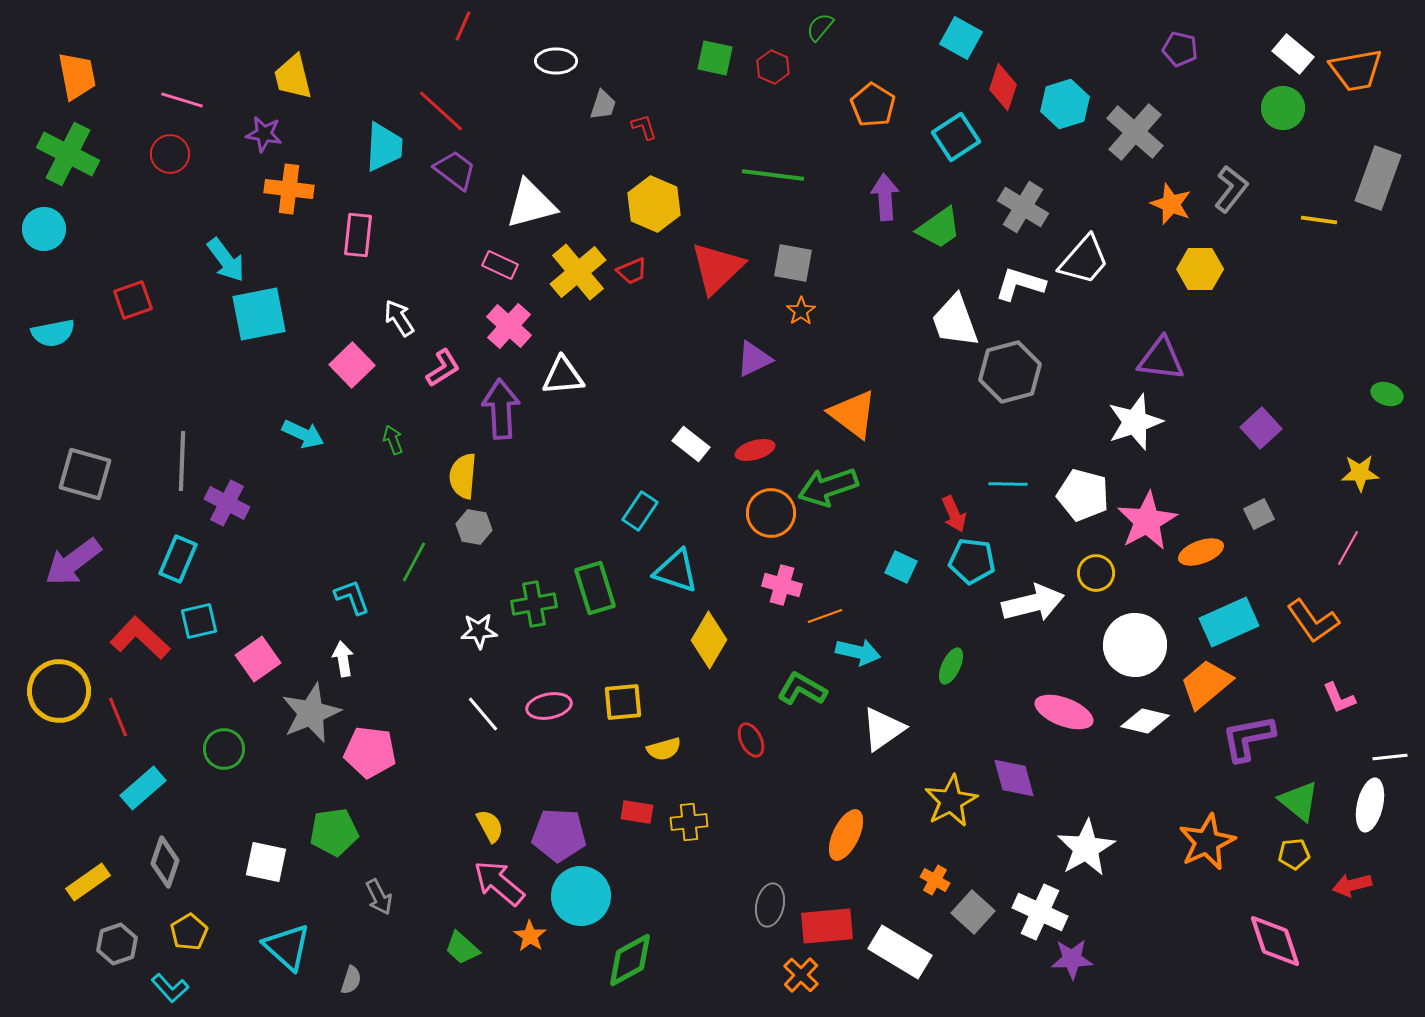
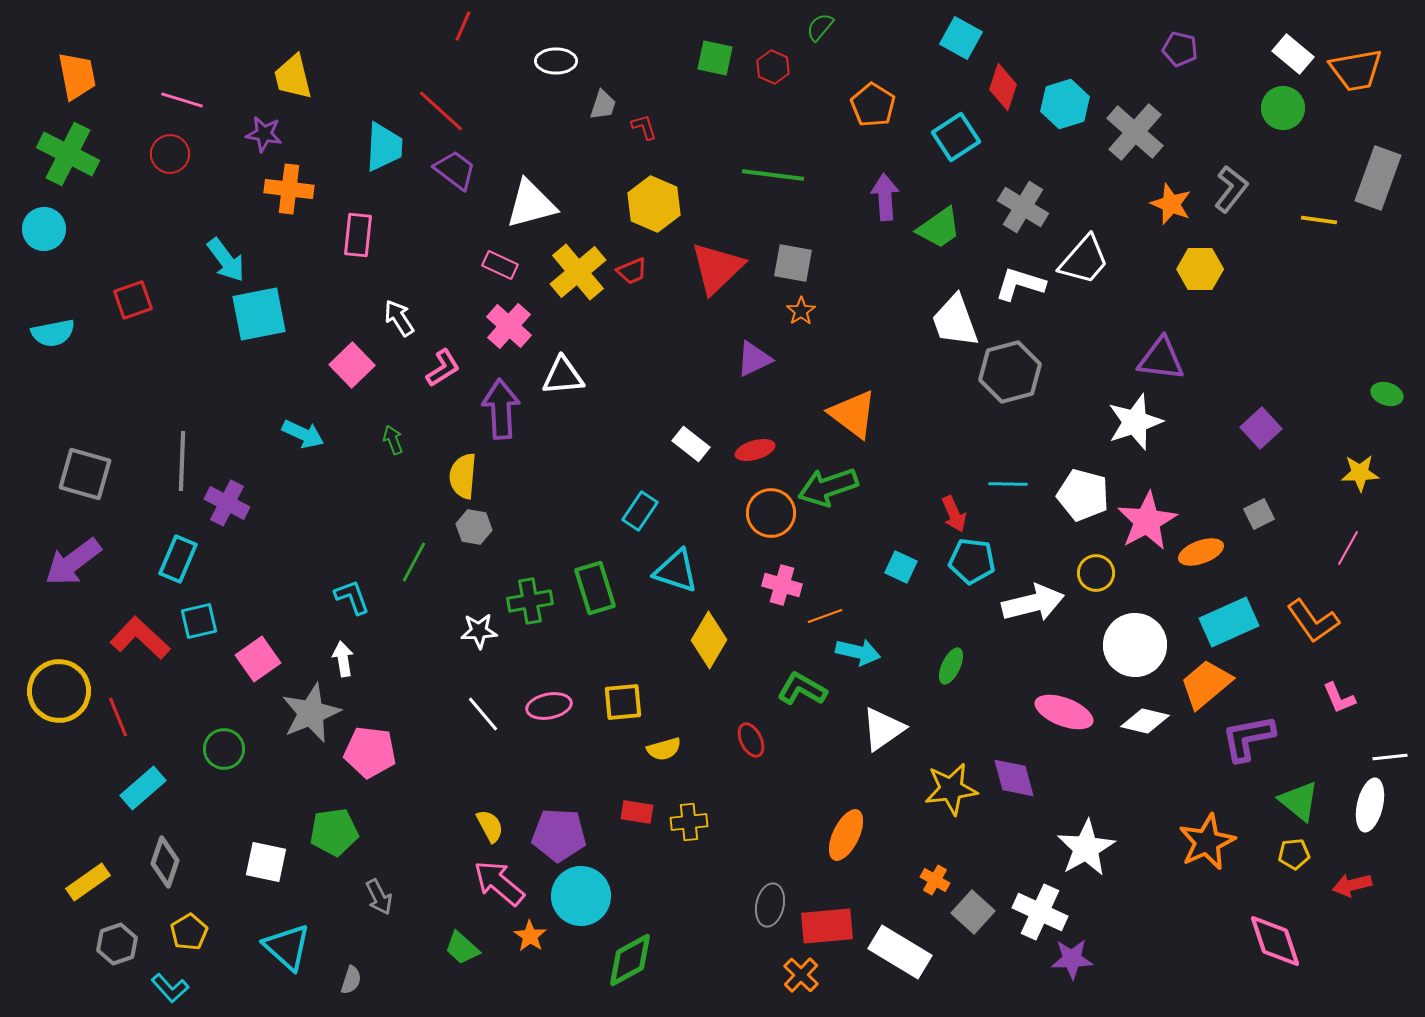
green cross at (534, 604): moved 4 px left, 3 px up
yellow star at (951, 801): moved 12 px up; rotated 20 degrees clockwise
